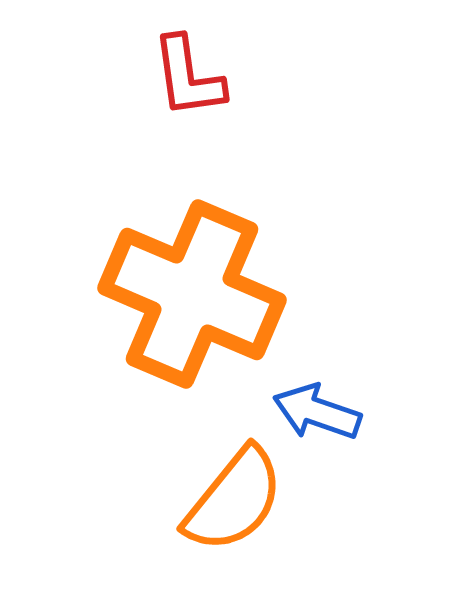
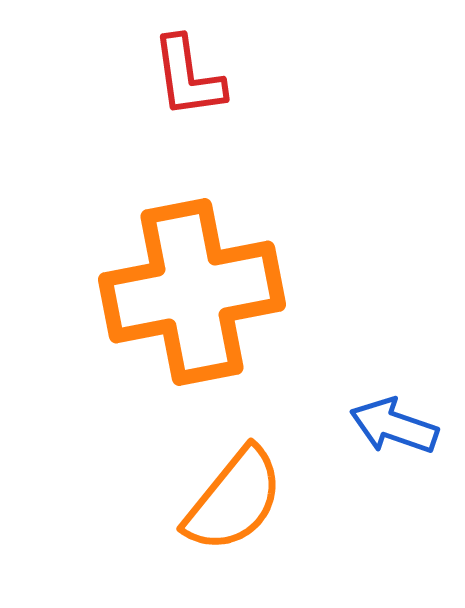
orange cross: moved 2 px up; rotated 34 degrees counterclockwise
blue arrow: moved 77 px right, 14 px down
